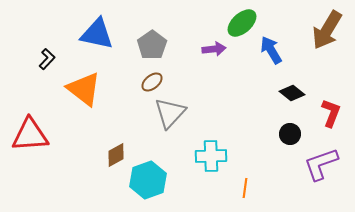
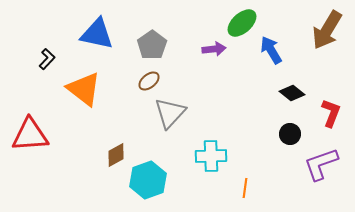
brown ellipse: moved 3 px left, 1 px up
